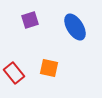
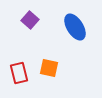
purple square: rotated 30 degrees counterclockwise
red rectangle: moved 5 px right; rotated 25 degrees clockwise
